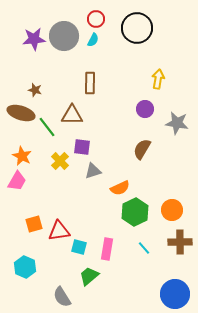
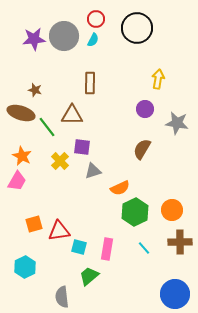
cyan hexagon: rotated 10 degrees clockwise
gray semicircle: rotated 25 degrees clockwise
